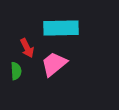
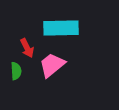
pink trapezoid: moved 2 px left, 1 px down
